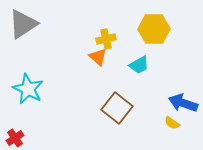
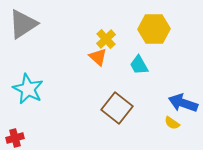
yellow cross: rotated 30 degrees counterclockwise
cyan trapezoid: rotated 90 degrees clockwise
red cross: rotated 18 degrees clockwise
